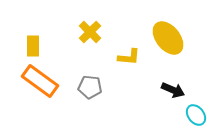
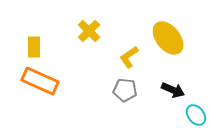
yellow cross: moved 1 px left, 1 px up
yellow rectangle: moved 1 px right, 1 px down
yellow L-shape: rotated 140 degrees clockwise
orange rectangle: rotated 12 degrees counterclockwise
gray pentagon: moved 35 px right, 3 px down
